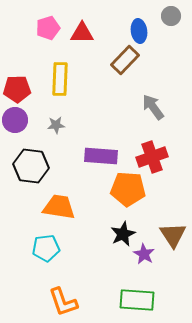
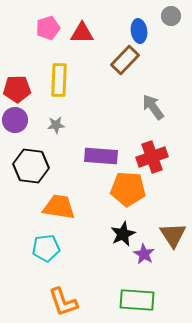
yellow rectangle: moved 1 px left, 1 px down
